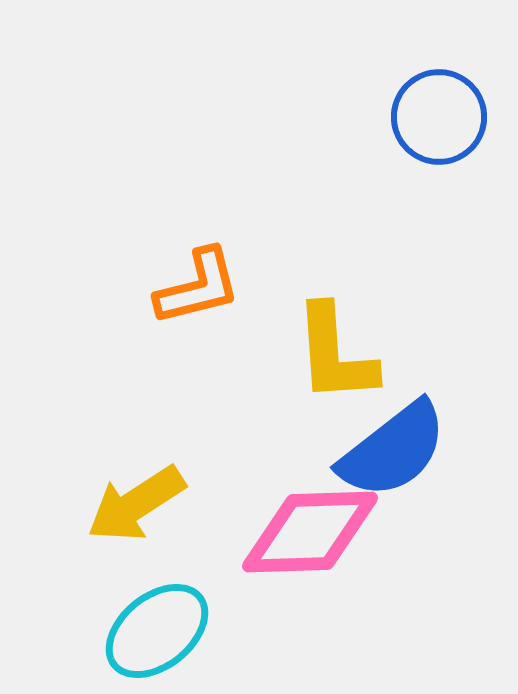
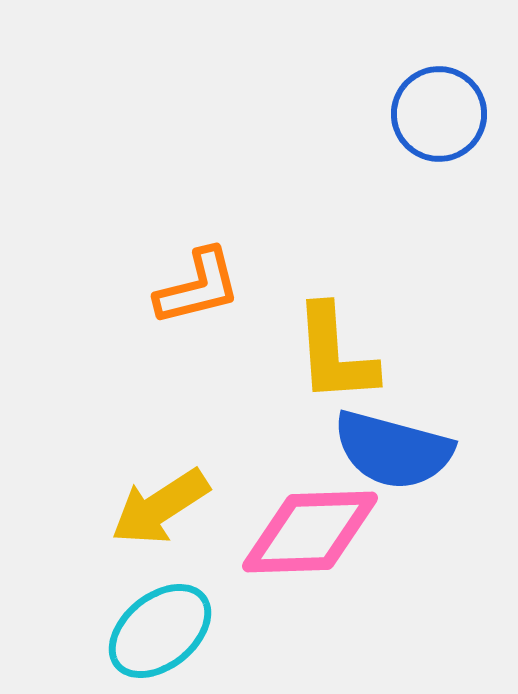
blue circle: moved 3 px up
blue semicircle: rotated 53 degrees clockwise
yellow arrow: moved 24 px right, 3 px down
cyan ellipse: moved 3 px right
